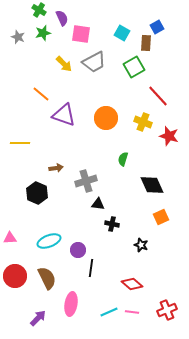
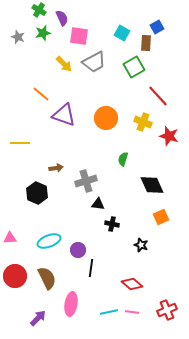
pink square: moved 2 px left, 2 px down
cyan line: rotated 12 degrees clockwise
